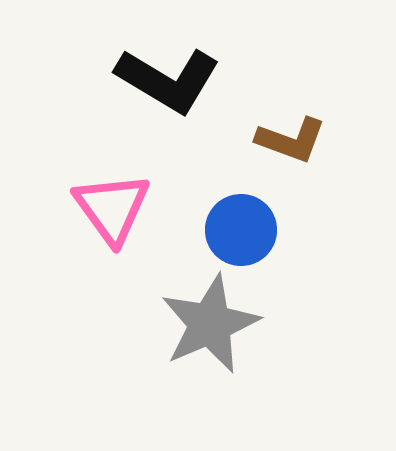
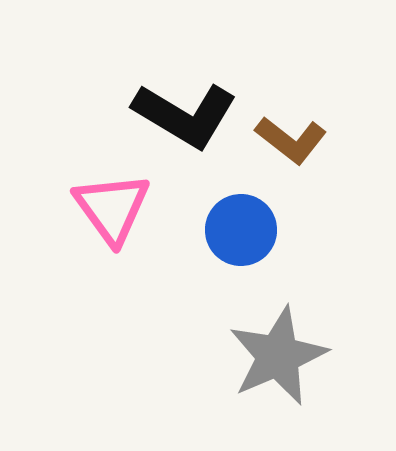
black L-shape: moved 17 px right, 35 px down
brown L-shape: rotated 18 degrees clockwise
gray star: moved 68 px right, 32 px down
